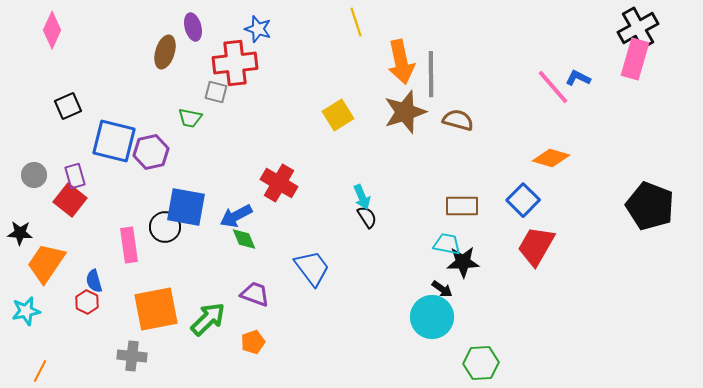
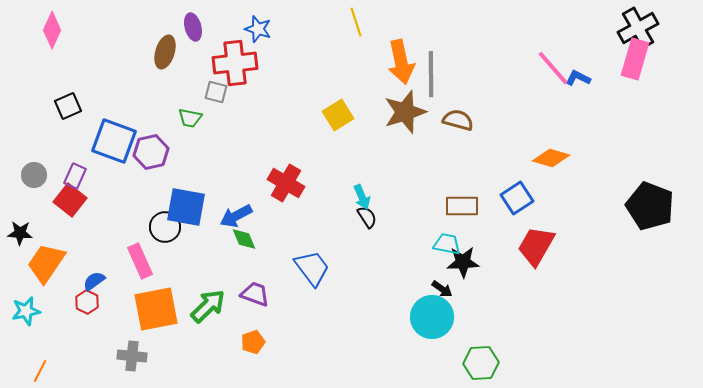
pink line at (553, 87): moved 19 px up
blue square at (114, 141): rotated 6 degrees clockwise
purple rectangle at (75, 176): rotated 40 degrees clockwise
red cross at (279, 183): moved 7 px right
blue square at (523, 200): moved 6 px left, 2 px up; rotated 12 degrees clockwise
pink rectangle at (129, 245): moved 11 px right, 16 px down; rotated 16 degrees counterclockwise
blue semicircle at (94, 281): rotated 70 degrees clockwise
green arrow at (208, 319): moved 13 px up
